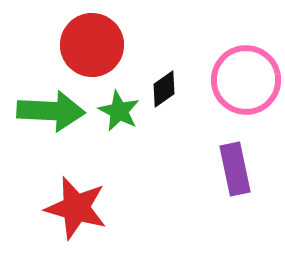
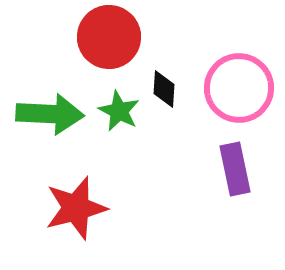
red circle: moved 17 px right, 8 px up
pink circle: moved 7 px left, 8 px down
black diamond: rotated 51 degrees counterclockwise
green arrow: moved 1 px left, 3 px down
red star: rotated 30 degrees counterclockwise
